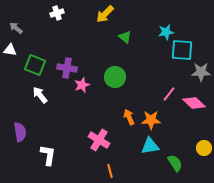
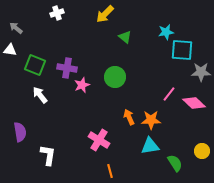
yellow circle: moved 2 px left, 3 px down
